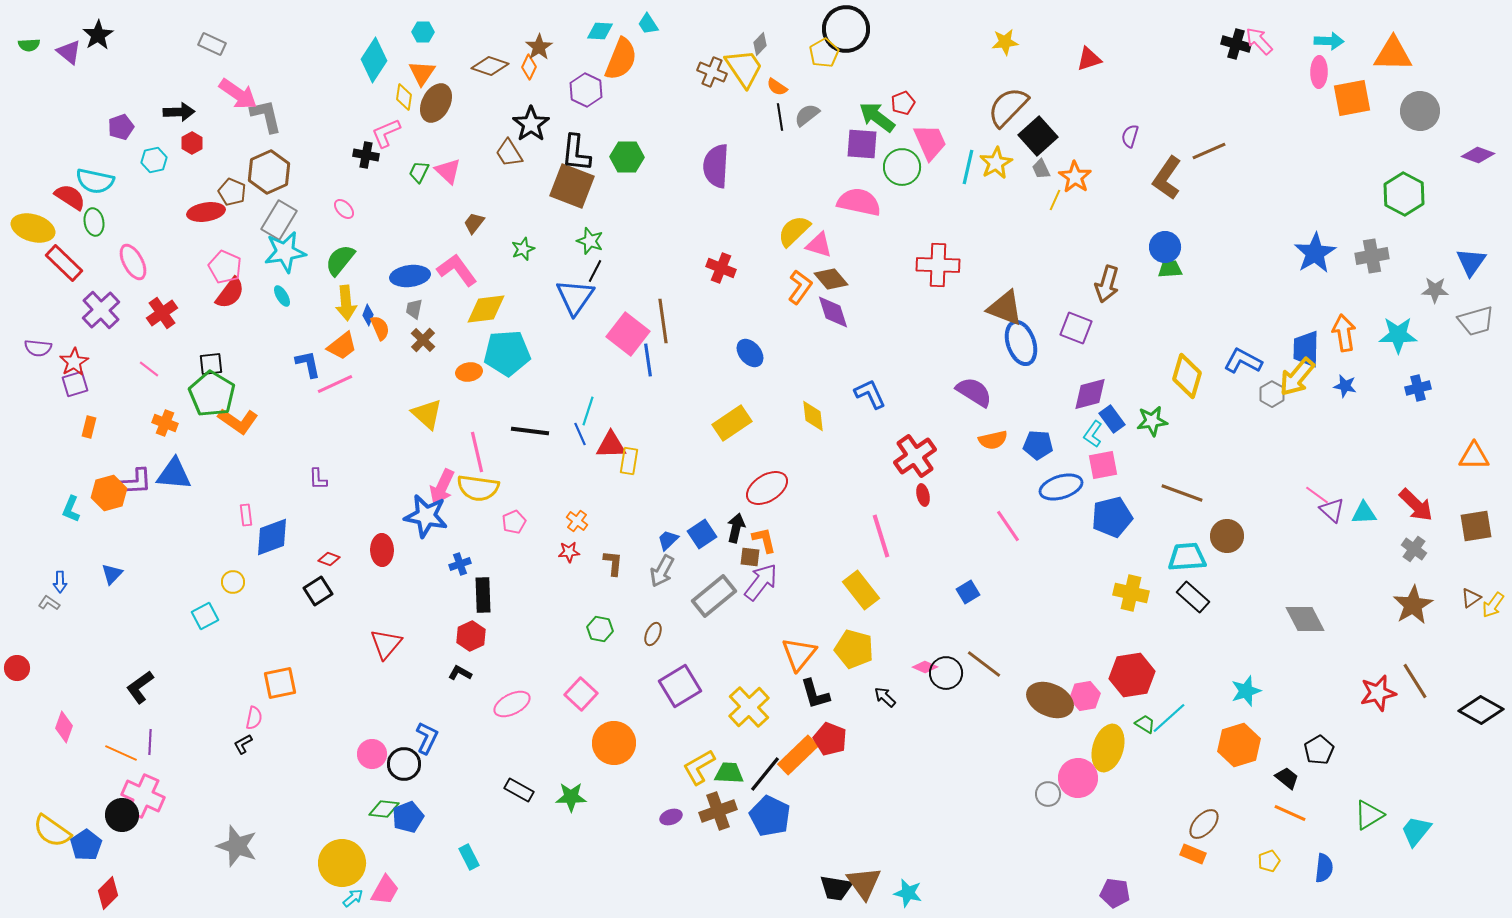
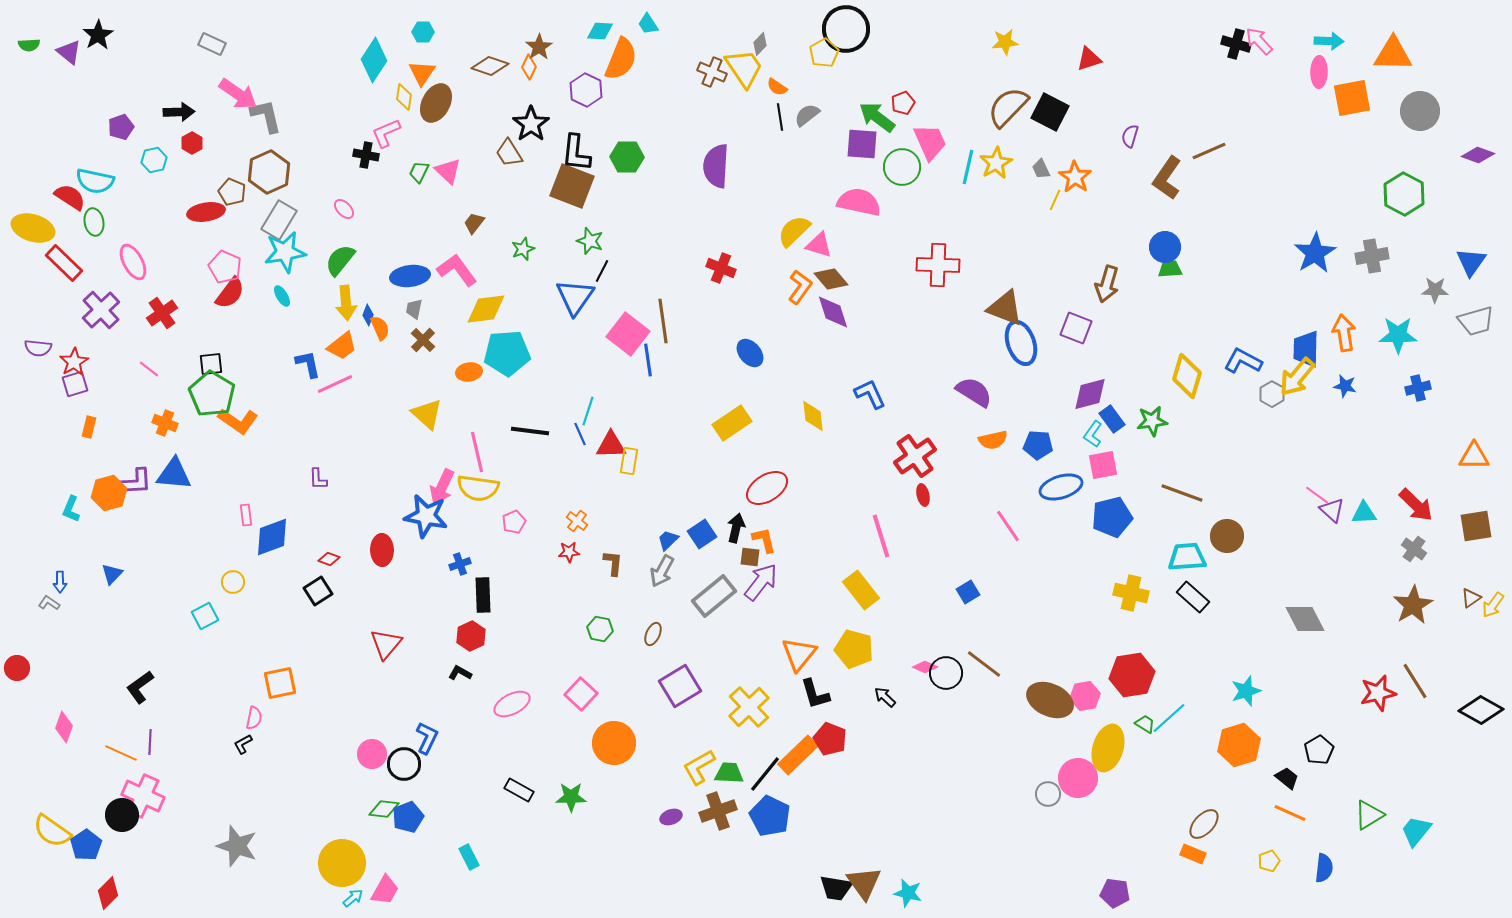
black square at (1038, 136): moved 12 px right, 24 px up; rotated 21 degrees counterclockwise
black line at (595, 271): moved 7 px right
